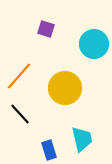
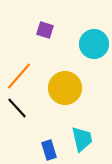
purple square: moved 1 px left, 1 px down
black line: moved 3 px left, 6 px up
